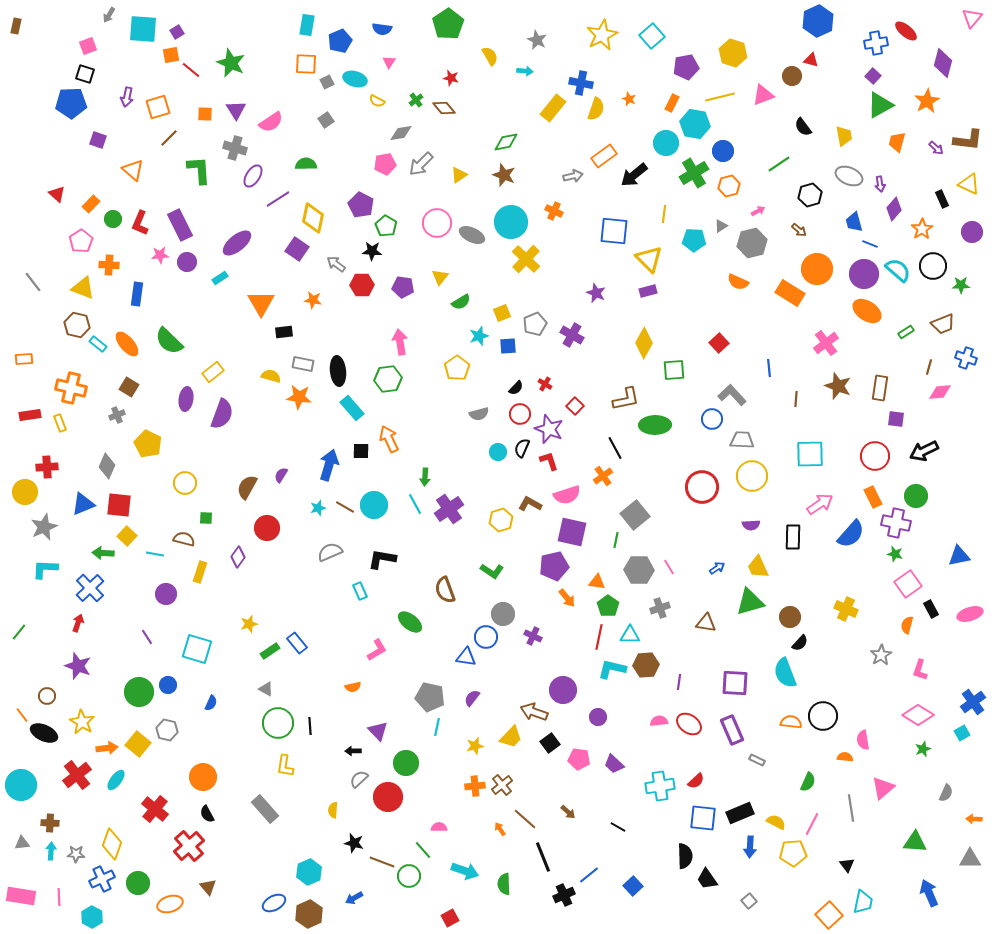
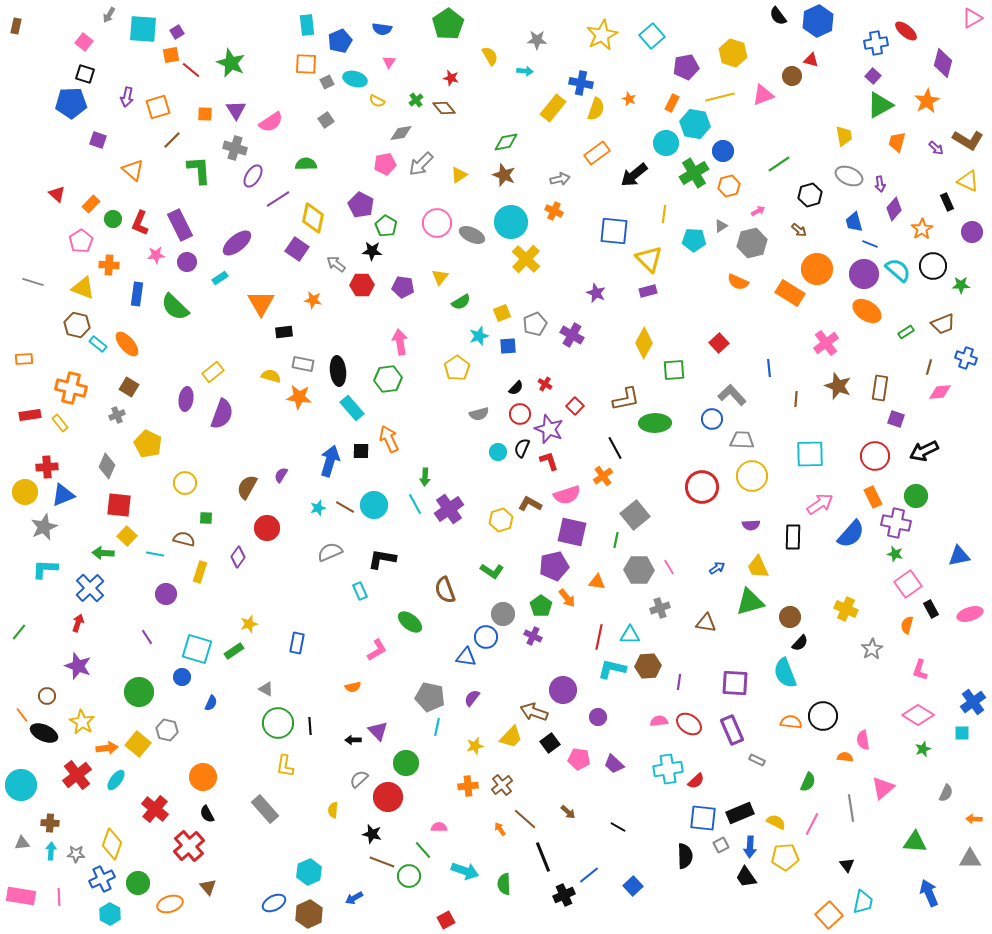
pink triangle at (972, 18): rotated 20 degrees clockwise
cyan rectangle at (307, 25): rotated 15 degrees counterclockwise
gray star at (537, 40): rotated 24 degrees counterclockwise
pink square at (88, 46): moved 4 px left, 4 px up; rotated 30 degrees counterclockwise
black semicircle at (803, 127): moved 25 px left, 111 px up
brown line at (169, 138): moved 3 px right, 2 px down
brown L-shape at (968, 140): rotated 24 degrees clockwise
orange rectangle at (604, 156): moved 7 px left, 3 px up
gray arrow at (573, 176): moved 13 px left, 3 px down
yellow triangle at (969, 184): moved 1 px left, 3 px up
black rectangle at (942, 199): moved 5 px right, 3 px down
pink star at (160, 255): moved 4 px left
gray line at (33, 282): rotated 35 degrees counterclockwise
green semicircle at (169, 341): moved 6 px right, 34 px up
purple square at (896, 419): rotated 12 degrees clockwise
yellow rectangle at (60, 423): rotated 18 degrees counterclockwise
green ellipse at (655, 425): moved 2 px up
blue arrow at (329, 465): moved 1 px right, 4 px up
blue triangle at (83, 504): moved 20 px left, 9 px up
green pentagon at (608, 606): moved 67 px left
blue rectangle at (297, 643): rotated 50 degrees clockwise
green rectangle at (270, 651): moved 36 px left
gray star at (881, 655): moved 9 px left, 6 px up
brown hexagon at (646, 665): moved 2 px right, 1 px down
blue circle at (168, 685): moved 14 px right, 8 px up
cyan square at (962, 733): rotated 28 degrees clockwise
black arrow at (353, 751): moved 11 px up
orange cross at (475, 786): moved 7 px left
cyan cross at (660, 786): moved 8 px right, 17 px up
black star at (354, 843): moved 18 px right, 9 px up
yellow pentagon at (793, 853): moved 8 px left, 4 px down
black trapezoid at (707, 879): moved 39 px right, 2 px up
gray square at (749, 901): moved 28 px left, 56 px up; rotated 14 degrees clockwise
cyan hexagon at (92, 917): moved 18 px right, 3 px up
red square at (450, 918): moved 4 px left, 2 px down
